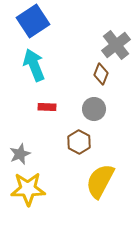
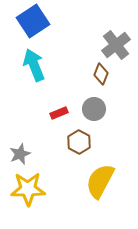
red rectangle: moved 12 px right, 6 px down; rotated 24 degrees counterclockwise
